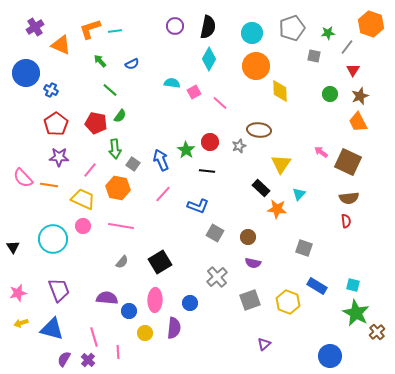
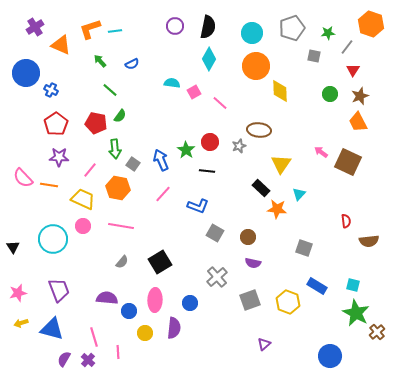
brown semicircle at (349, 198): moved 20 px right, 43 px down
